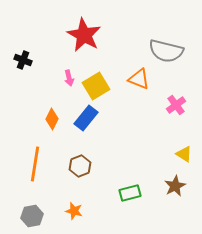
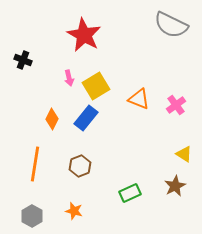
gray semicircle: moved 5 px right, 26 px up; rotated 12 degrees clockwise
orange triangle: moved 20 px down
green rectangle: rotated 10 degrees counterclockwise
gray hexagon: rotated 20 degrees counterclockwise
